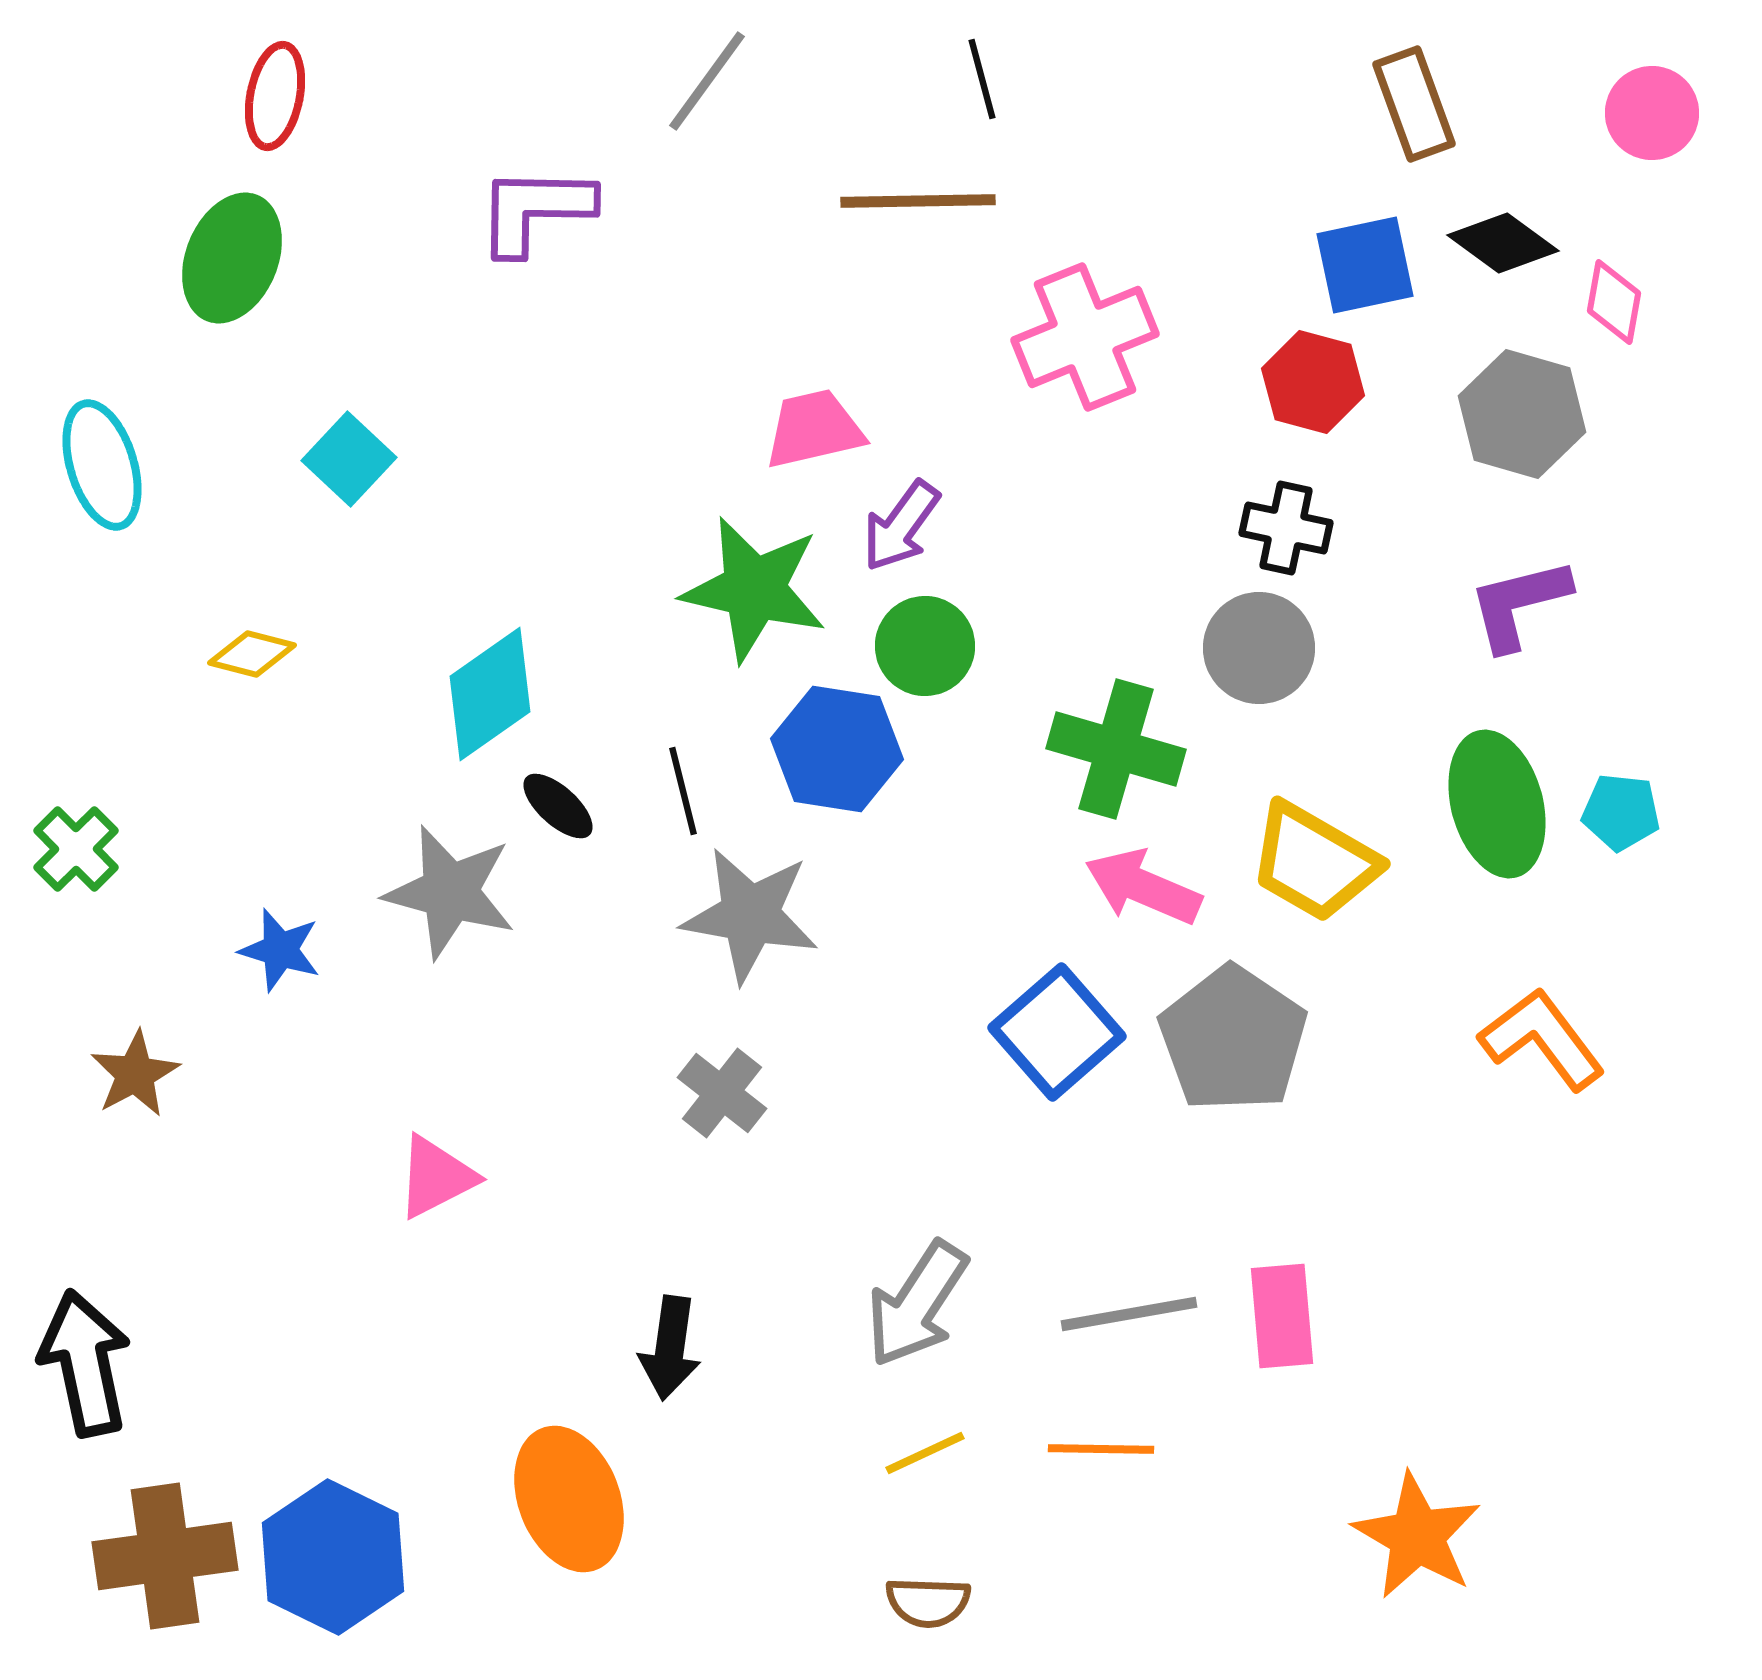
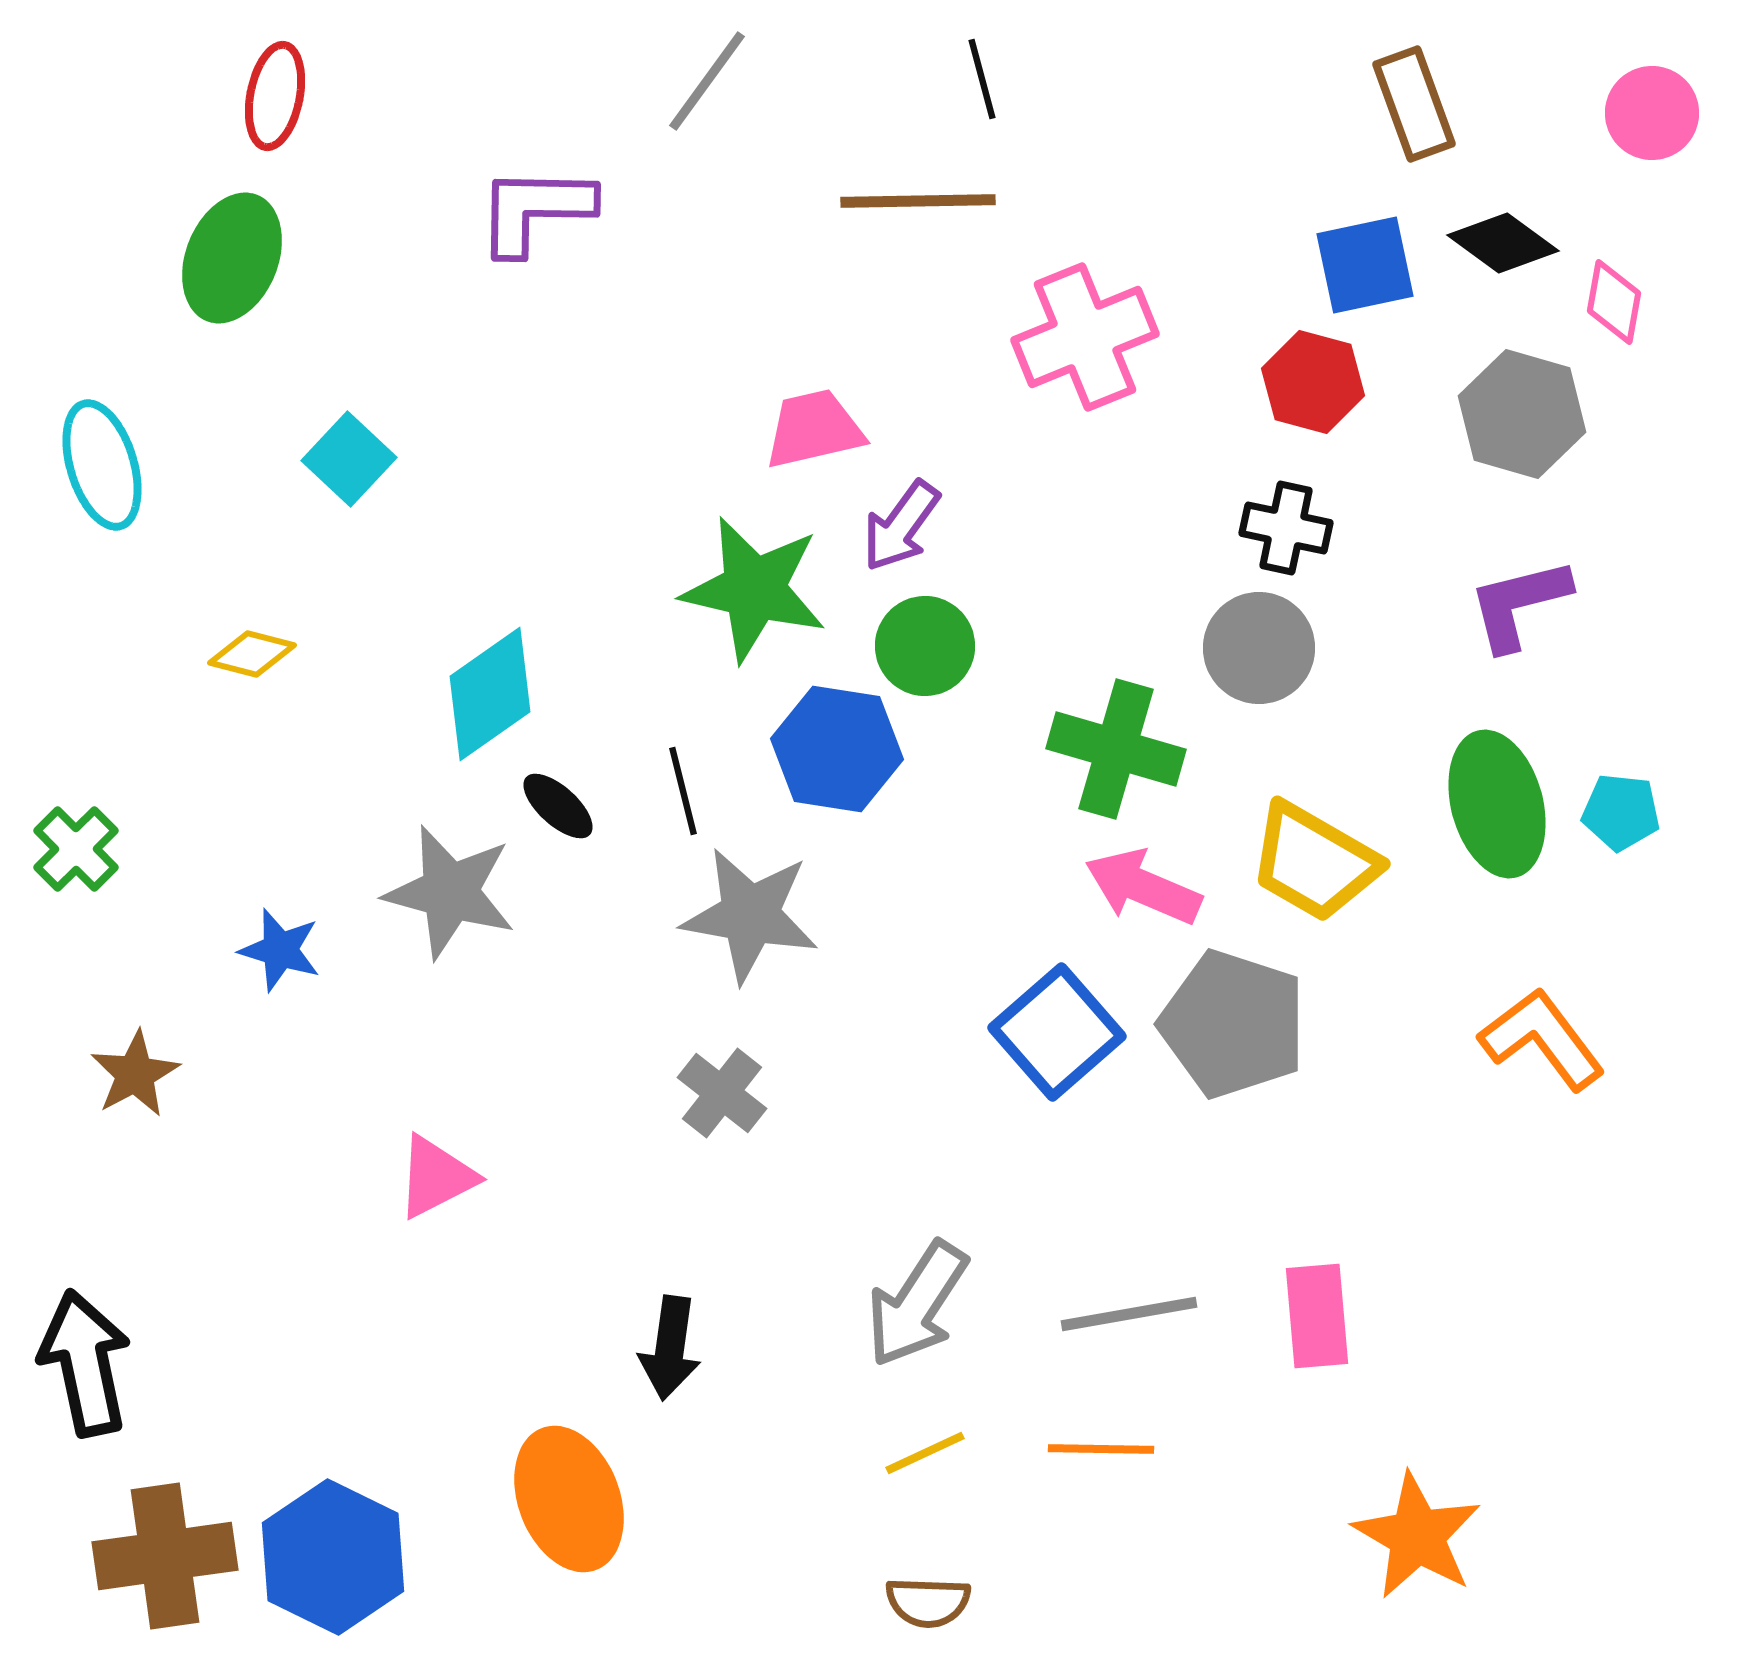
gray pentagon at (1233, 1039): moved 15 px up; rotated 16 degrees counterclockwise
pink rectangle at (1282, 1316): moved 35 px right
